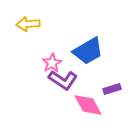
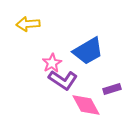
pink diamond: moved 2 px left
